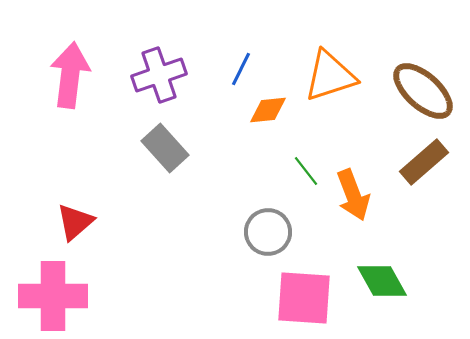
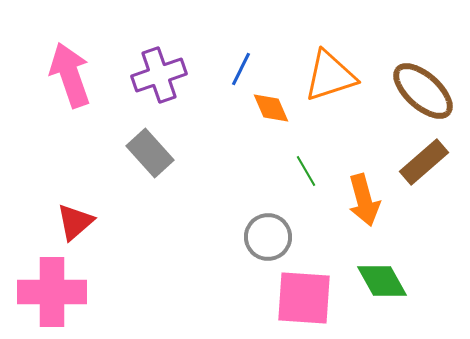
pink arrow: rotated 26 degrees counterclockwise
orange diamond: moved 3 px right, 2 px up; rotated 72 degrees clockwise
gray rectangle: moved 15 px left, 5 px down
green line: rotated 8 degrees clockwise
orange arrow: moved 11 px right, 5 px down; rotated 6 degrees clockwise
gray circle: moved 5 px down
pink cross: moved 1 px left, 4 px up
